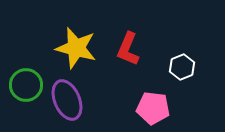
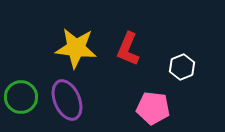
yellow star: rotated 9 degrees counterclockwise
green circle: moved 5 px left, 12 px down
